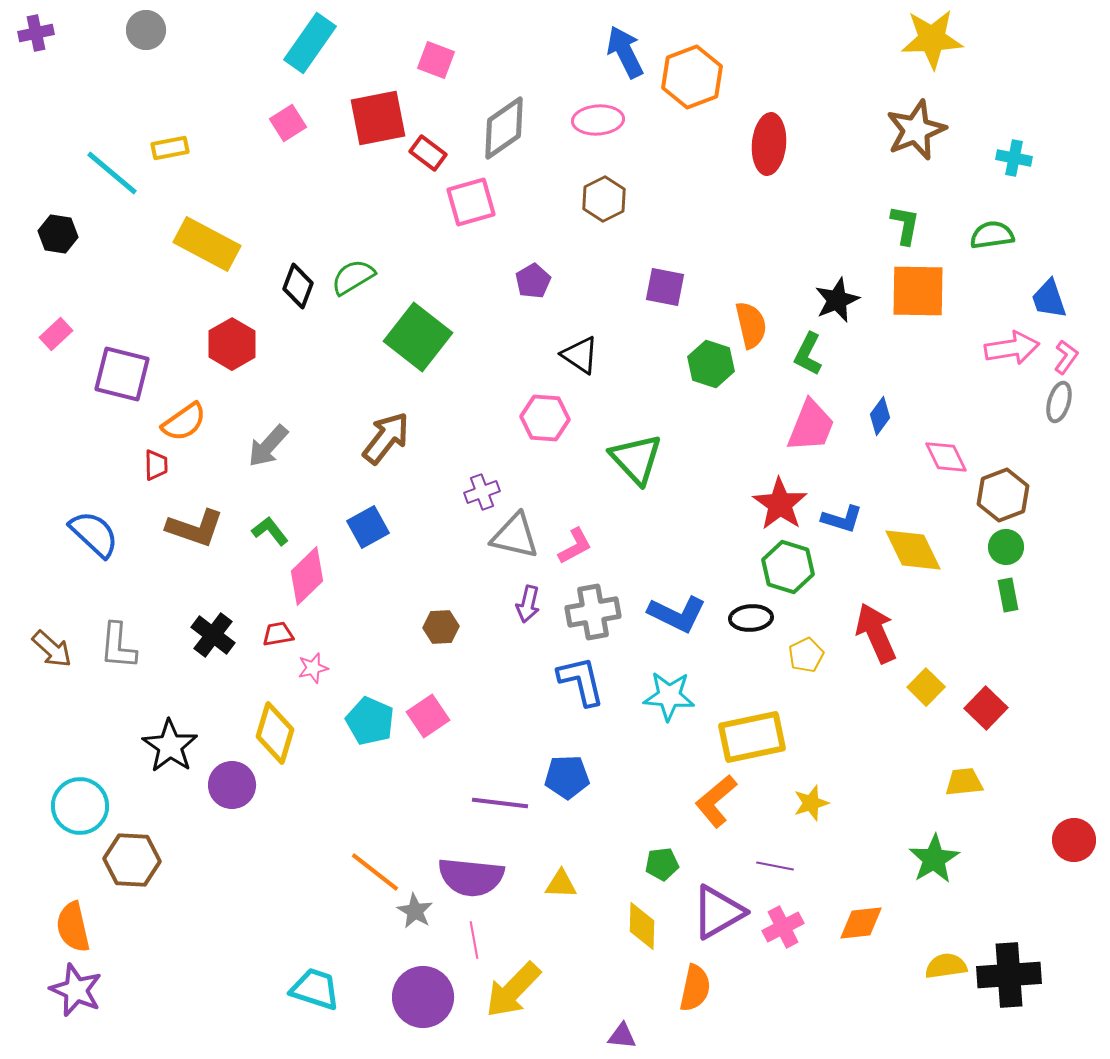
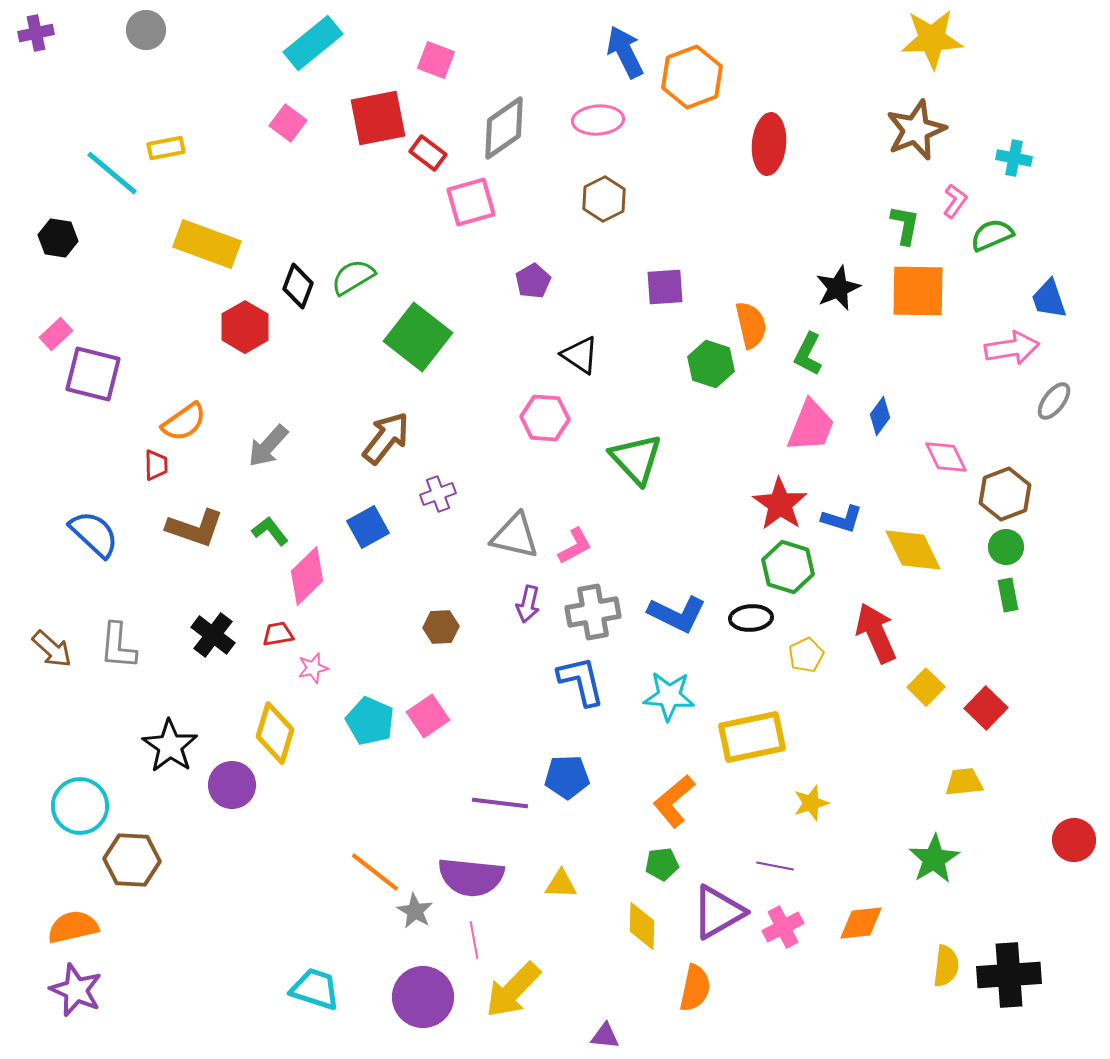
cyan rectangle at (310, 43): moved 3 px right; rotated 16 degrees clockwise
pink square at (288, 123): rotated 21 degrees counterclockwise
yellow rectangle at (170, 148): moved 4 px left
black hexagon at (58, 234): moved 4 px down
green semicircle at (992, 235): rotated 15 degrees counterclockwise
yellow rectangle at (207, 244): rotated 8 degrees counterclockwise
purple square at (665, 287): rotated 15 degrees counterclockwise
black star at (837, 300): moved 1 px right, 12 px up
red hexagon at (232, 344): moved 13 px right, 17 px up
pink L-shape at (1066, 357): moved 111 px left, 156 px up
purple square at (122, 374): moved 29 px left
gray ellipse at (1059, 402): moved 5 px left, 1 px up; rotated 21 degrees clockwise
purple cross at (482, 492): moved 44 px left, 2 px down
brown hexagon at (1003, 495): moved 2 px right, 1 px up
orange L-shape at (716, 801): moved 42 px left
orange semicircle at (73, 927): rotated 90 degrees clockwise
yellow semicircle at (946, 966): rotated 105 degrees clockwise
purple triangle at (622, 1036): moved 17 px left
